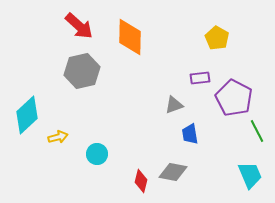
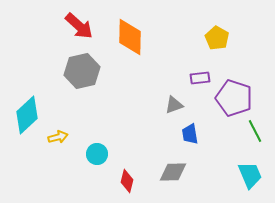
purple pentagon: rotated 9 degrees counterclockwise
green line: moved 2 px left
gray diamond: rotated 12 degrees counterclockwise
red diamond: moved 14 px left
